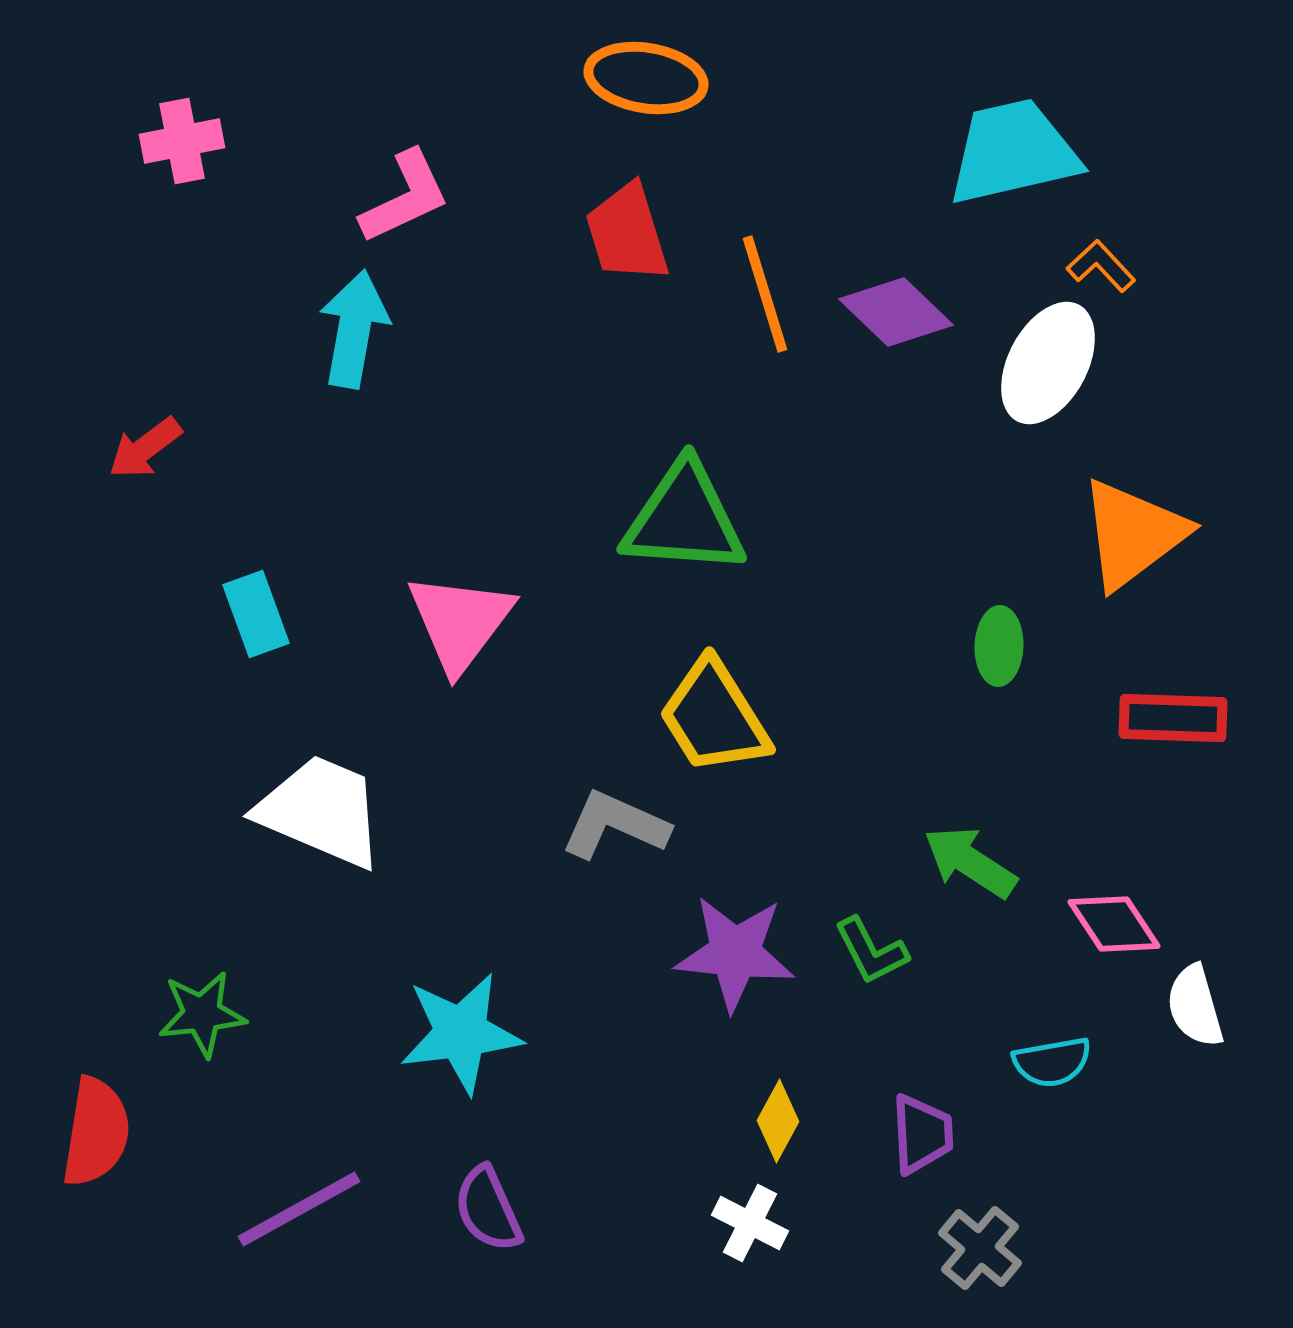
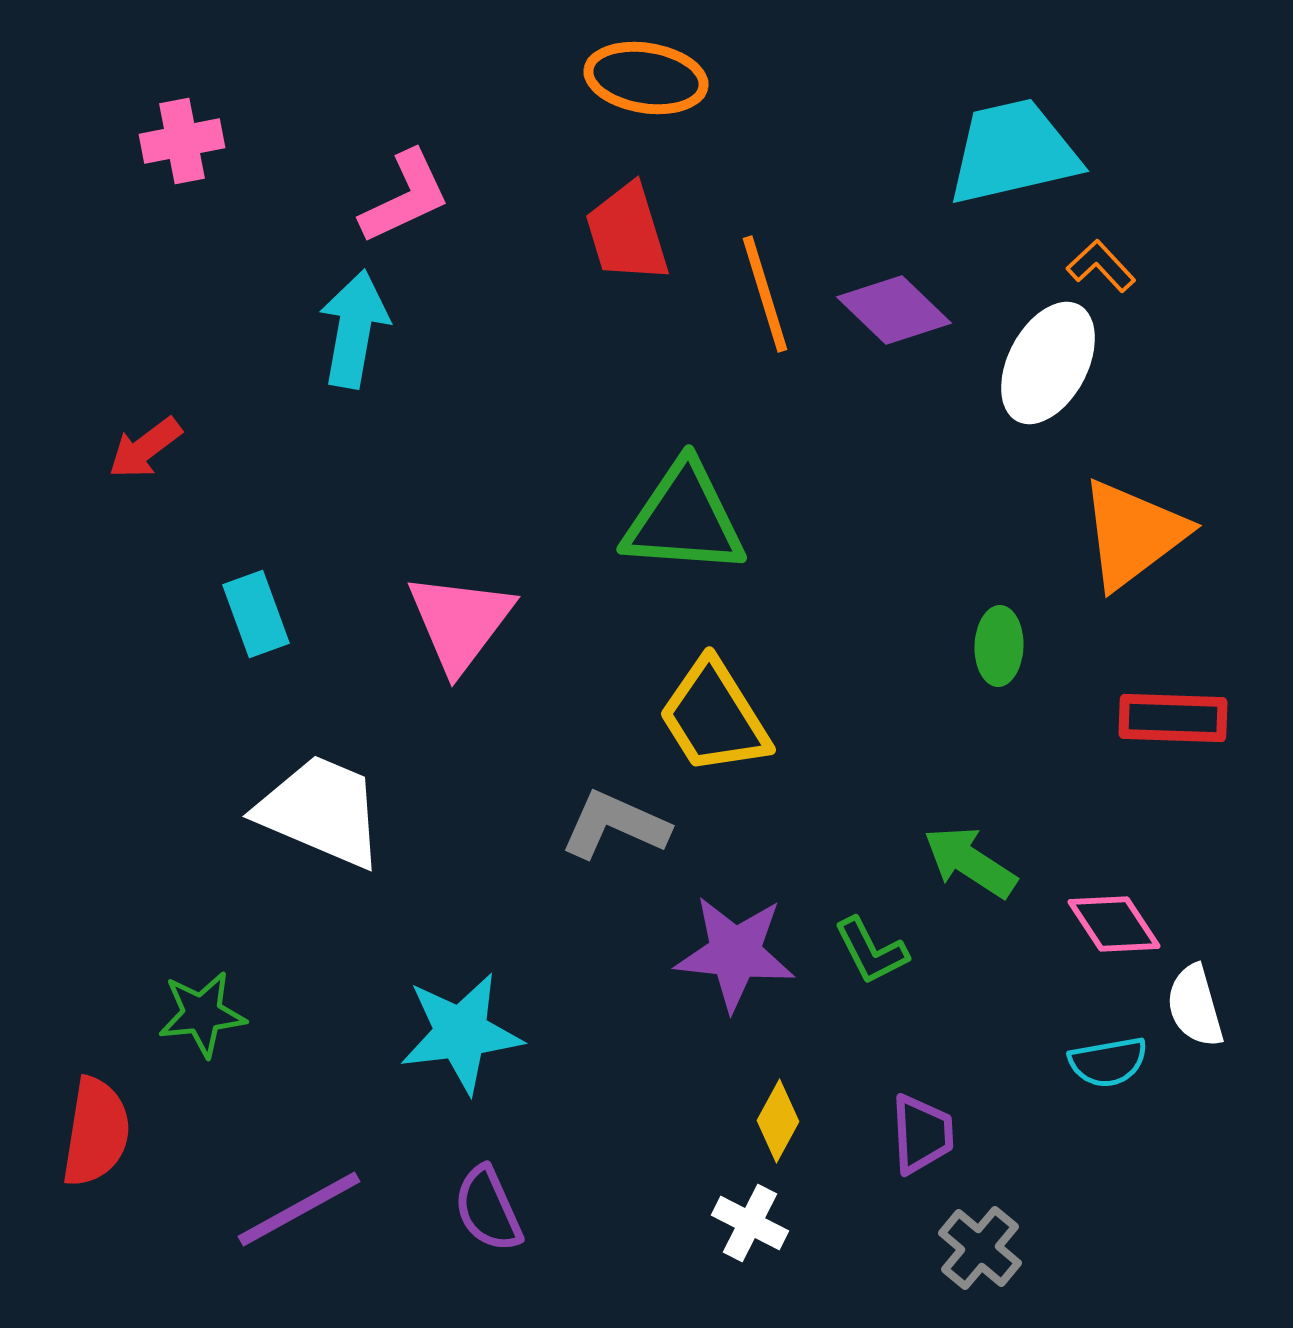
purple diamond: moved 2 px left, 2 px up
cyan semicircle: moved 56 px right
